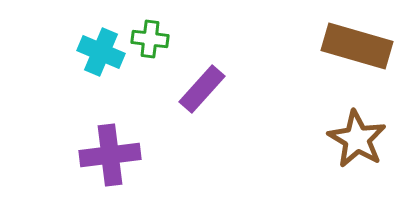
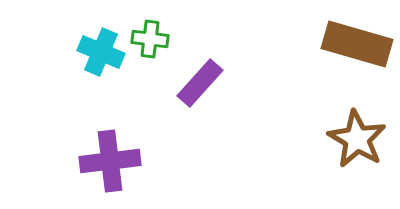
brown rectangle: moved 2 px up
purple rectangle: moved 2 px left, 6 px up
purple cross: moved 6 px down
